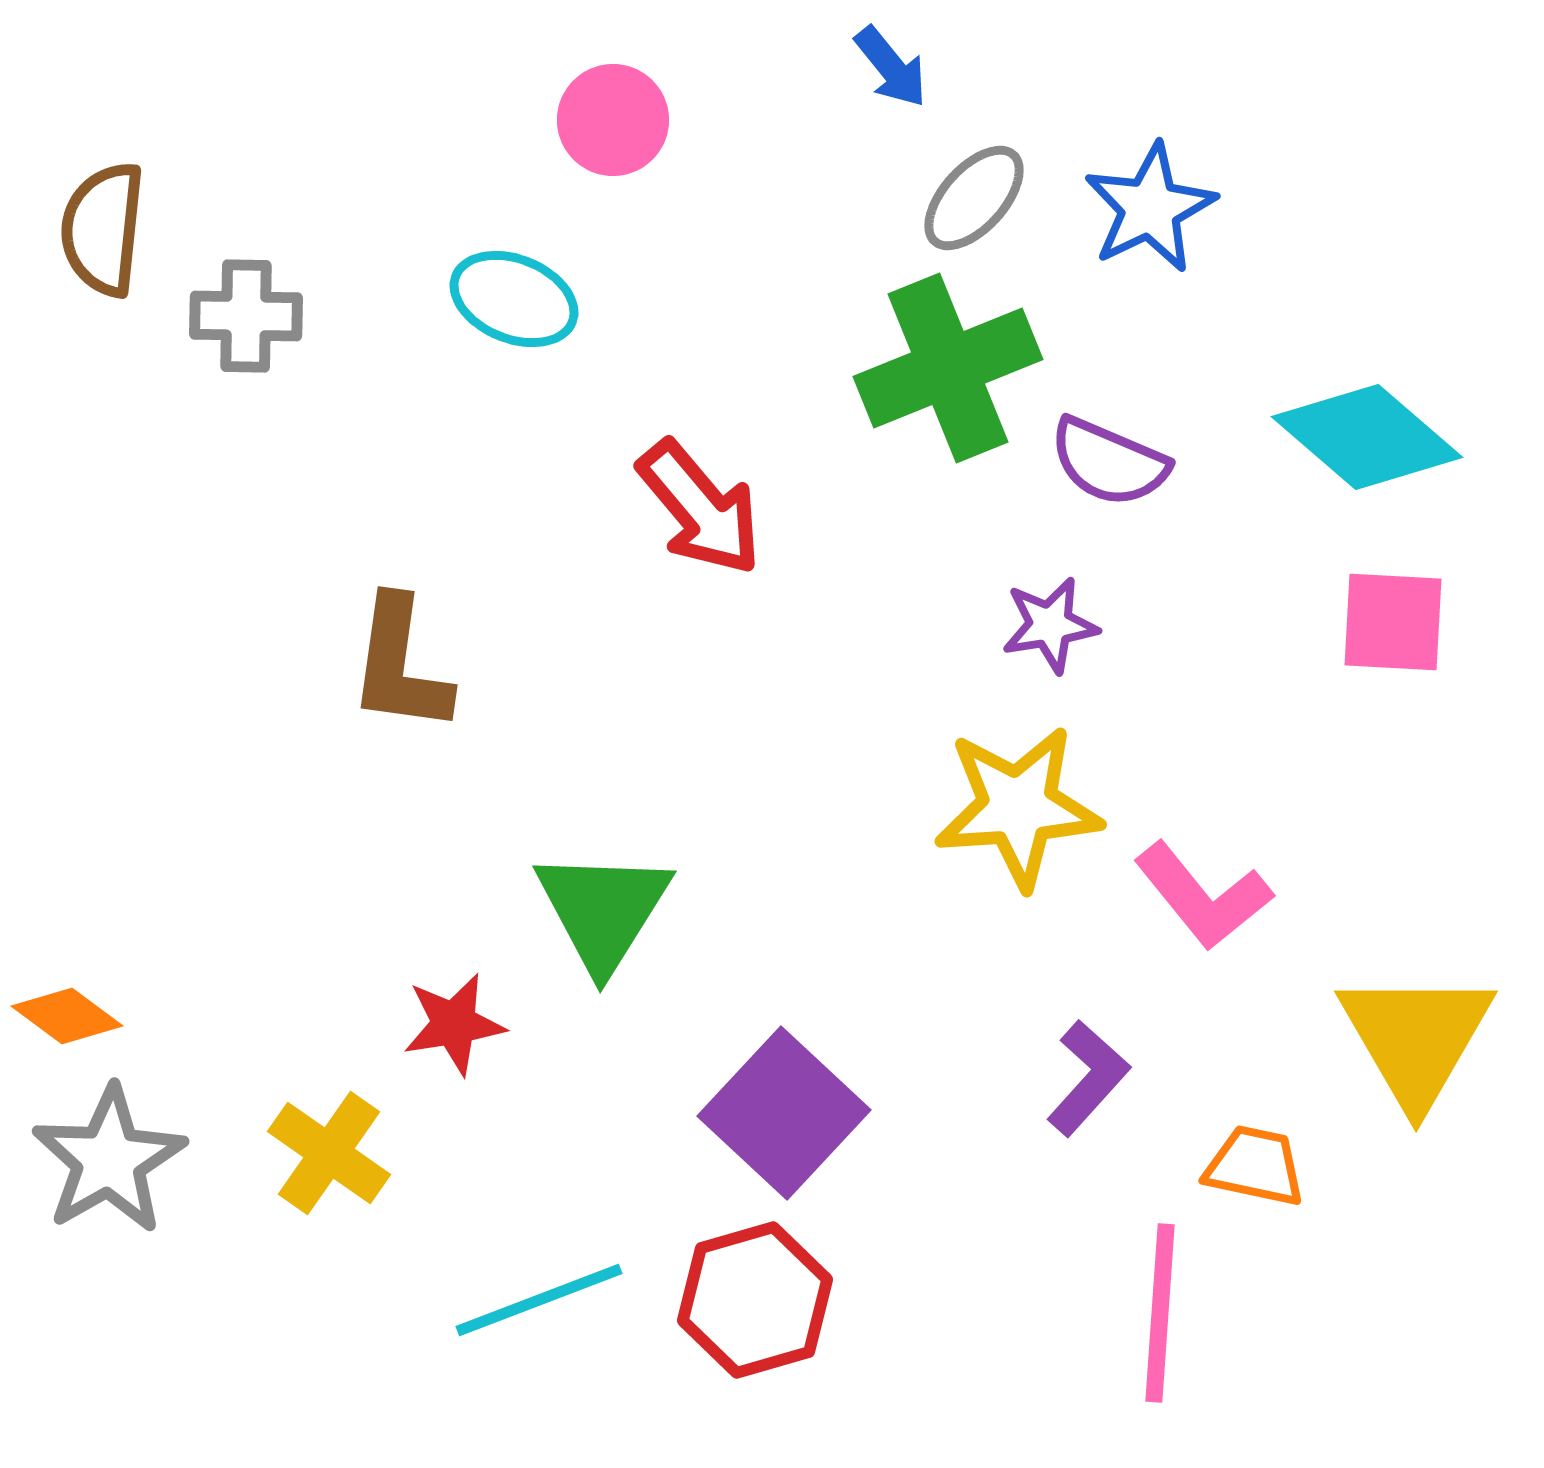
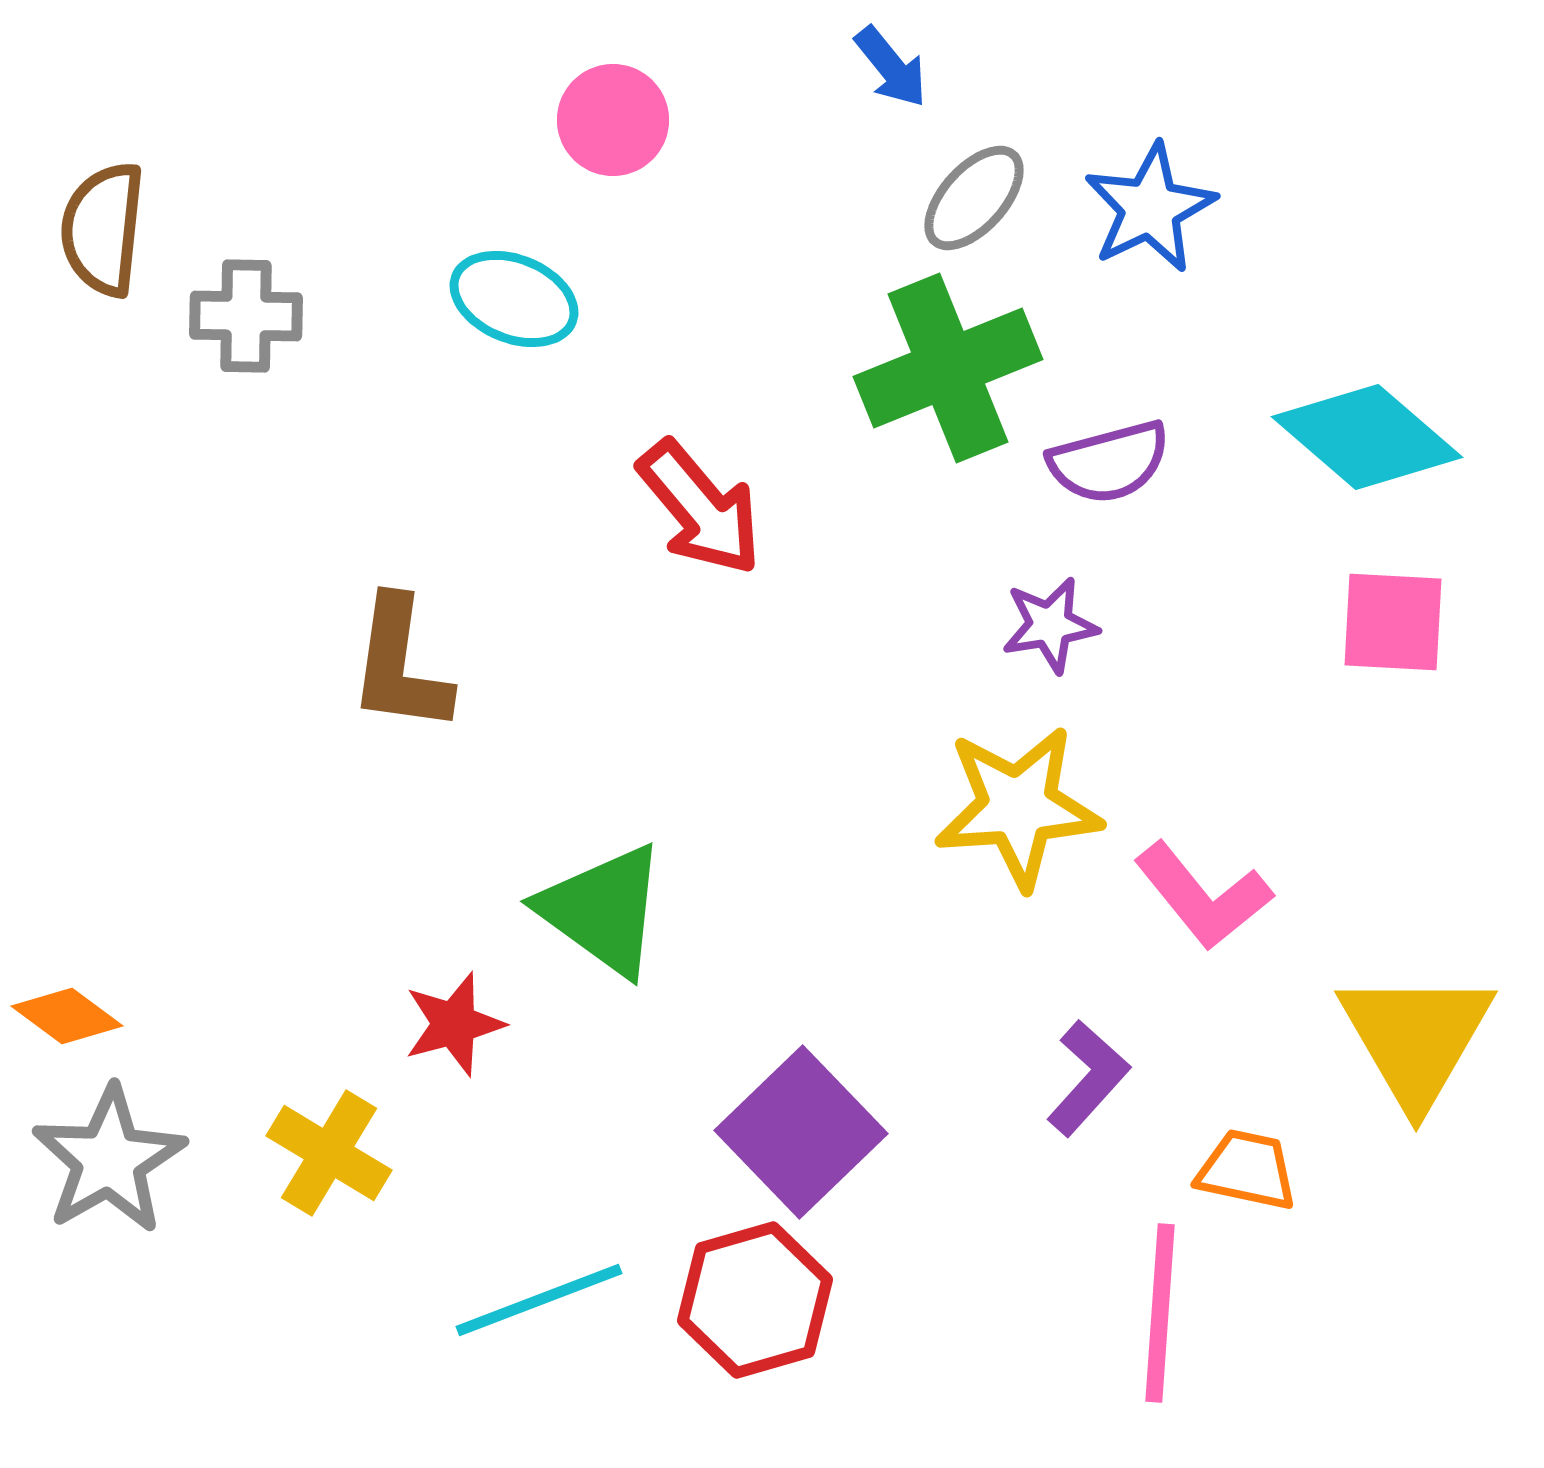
purple semicircle: rotated 38 degrees counterclockwise
green triangle: rotated 26 degrees counterclockwise
red star: rotated 6 degrees counterclockwise
purple square: moved 17 px right, 19 px down; rotated 3 degrees clockwise
yellow cross: rotated 4 degrees counterclockwise
orange trapezoid: moved 8 px left, 4 px down
